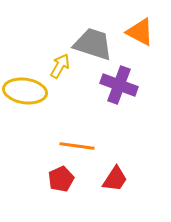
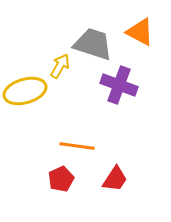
yellow ellipse: rotated 24 degrees counterclockwise
